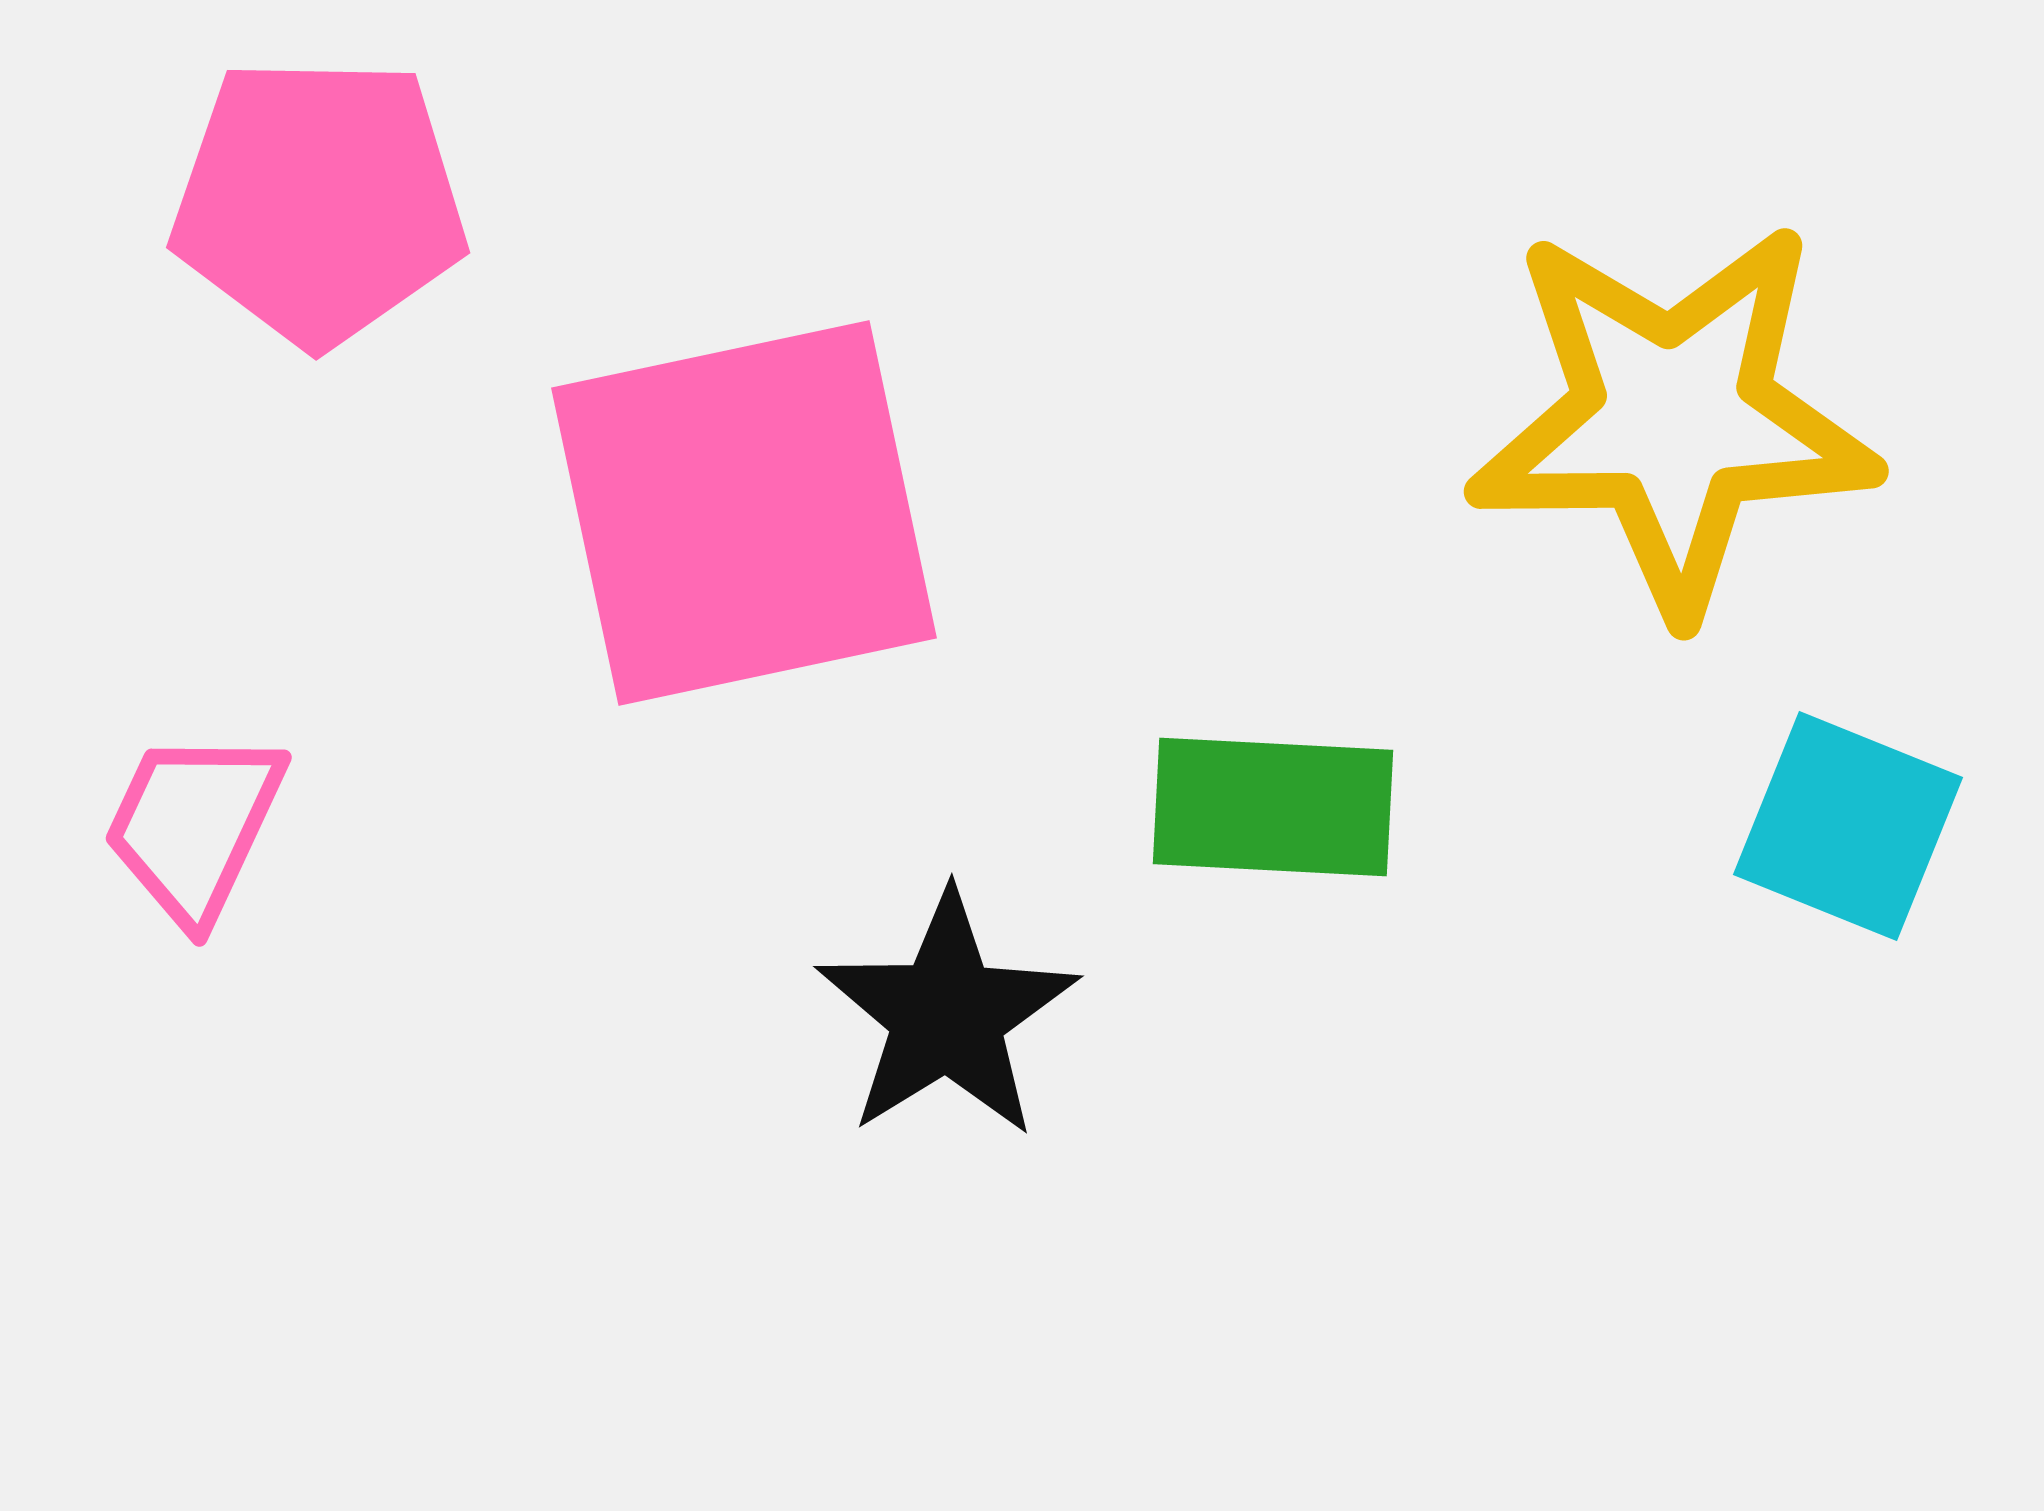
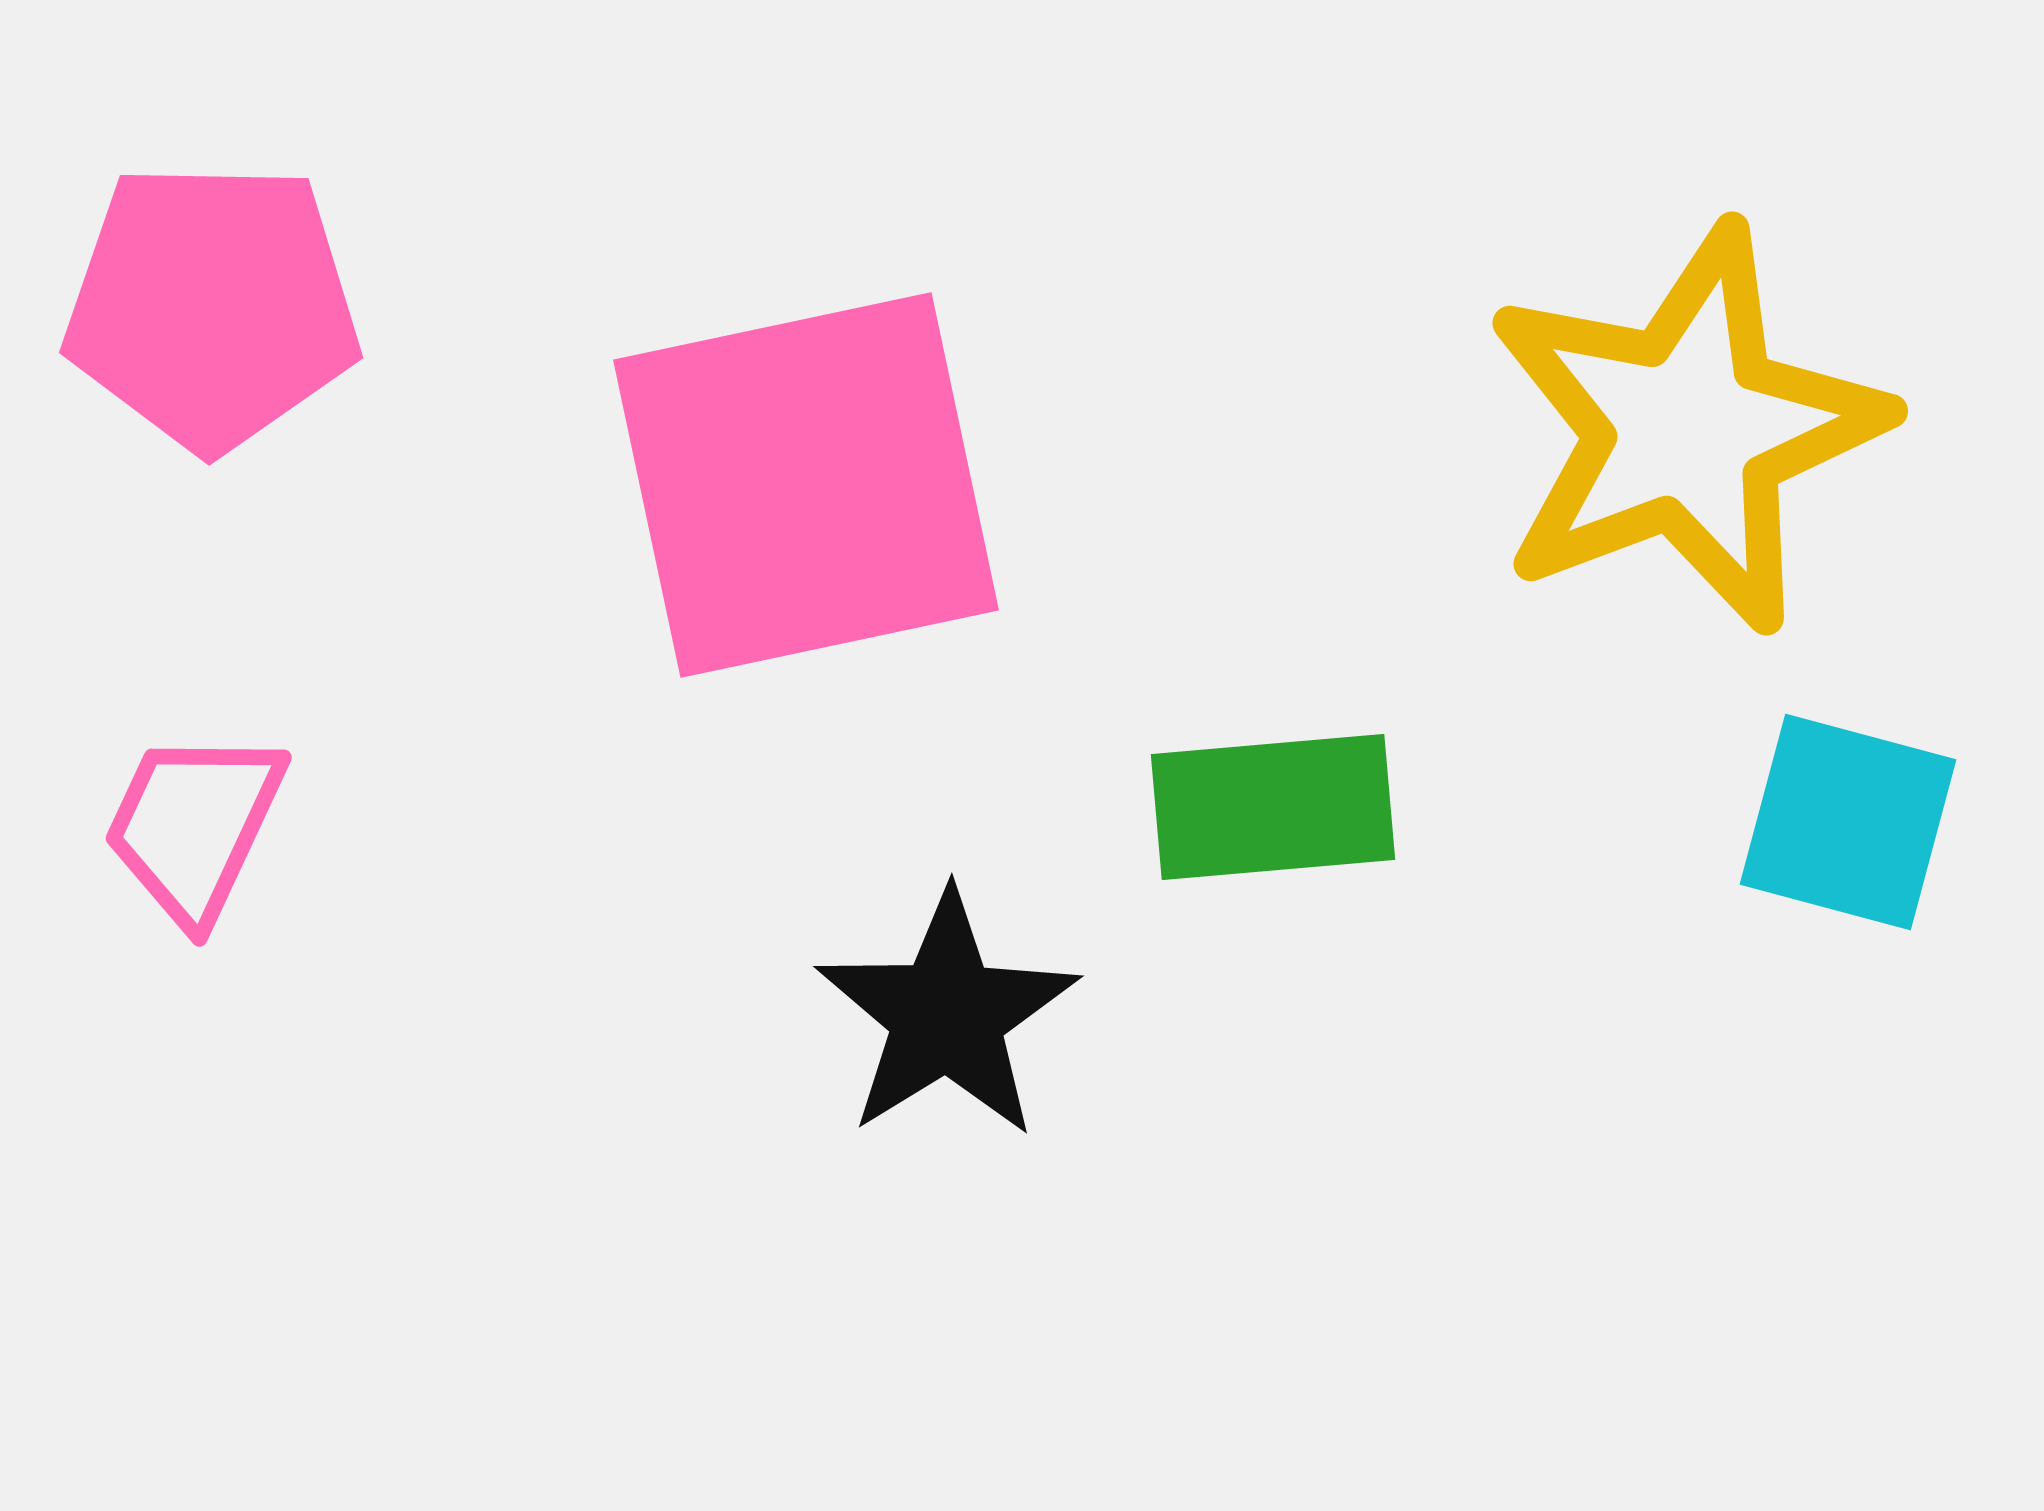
pink pentagon: moved 107 px left, 105 px down
yellow star: moved 13 px right, 11 px down; rotated 20 degrees counterclockwise
pink square: moved 62 px right, 28 px up
green rectangle: rotated 8 degrees counterclockwise
cyan square: moved 4 px up; rotated 7 degrees counterclockwise
